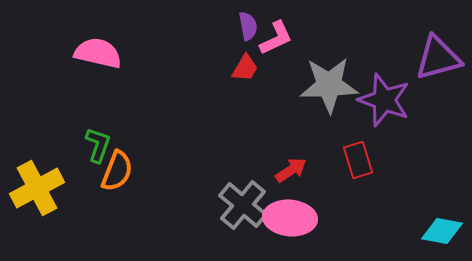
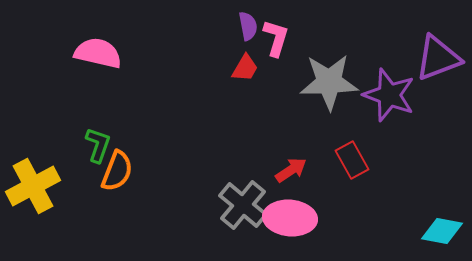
pink L-shape: rotated 48 degrees counterclockwise
purple triangle: rotated 6 degrees counterclockwise
gray star: moved 3 px up
purple star: moved 5 px right, 5 px up
red rectangle: moved 6 px left; rotated 12 degrees counterclockwise
yellow cross: moved 4 px left, 2 px up
